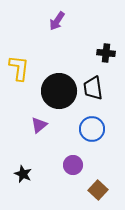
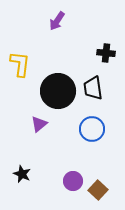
yellow L-shape: moved 1 px right, 4 px up
black circle: moved 1 px left
purple triangle: moved 1 px up
purple circle: moved 16 px down
black star: moved 1 px left
